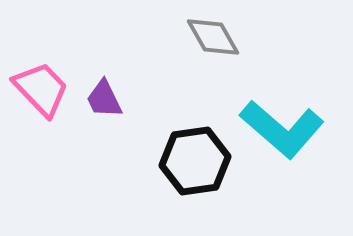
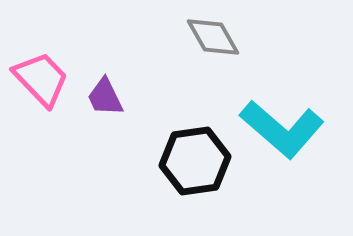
pink trapezoid: moved 10 px up
purple trapezoid: moved 1 px right, 2 px up
